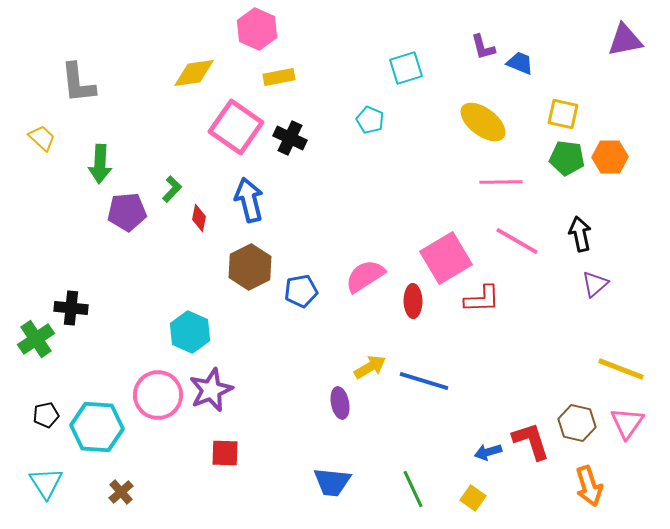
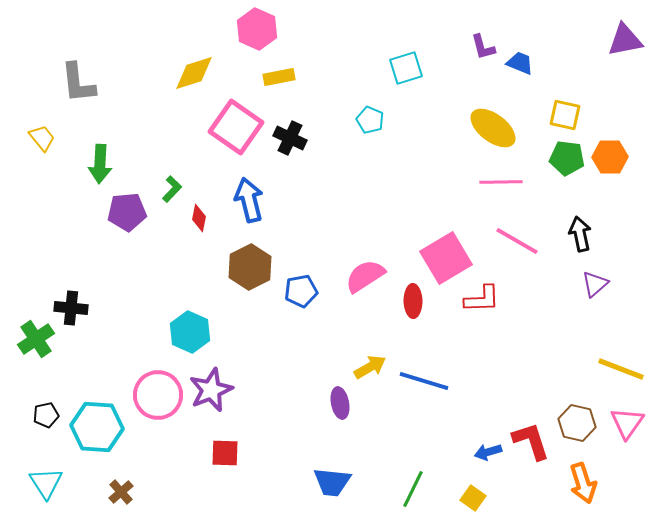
yellow diamond at (194, 73): rotated 9 degrees counterclockwise
yellow square at (563, 114): moved 2 px right, 1 px down
yellow ellipse at (483, 122): moved 10 px right, 6 px down
yellow trapezoid at (42, 138): rotated 8 degrees clockwise
orange arrow at (589, 486): moved 6 px left, 3 px up
green line at (413, 489): rotated 51 degrees clockwise
